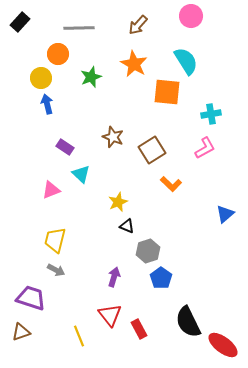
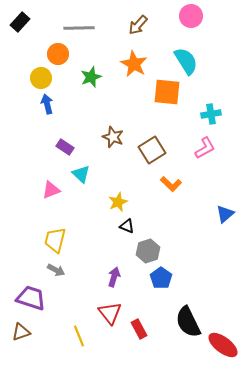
red triangle: moved 2 px up
